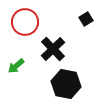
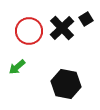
red circle: moved 4 px right, 9 px down
black cross: moved 9 px right, 21 px up
green arrow: moved 1 px right, 1 px down
